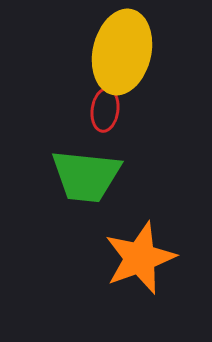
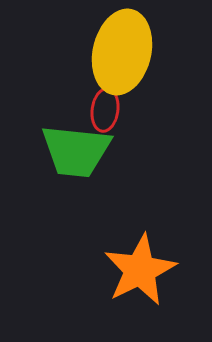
green trapezoid: moved 10 px left, 25 px up
orange star: moved 12 px down; rotated 6 degrees counterclockwise
